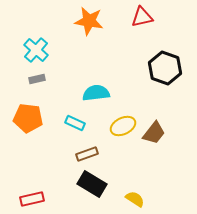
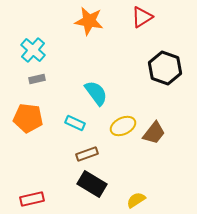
red triangle: rotated 20 degrees counterclockwise
cyan cross: moved 3 px left
cyan semicircle: rotated 60 degrees clockwise
yellow semicircle: moved 1 px right, 1 px down; rotated 66 degrees counterclockwise
